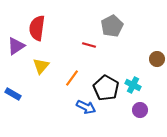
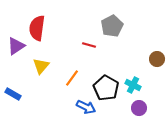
purple circle: moved 1 px left, 2 px up
